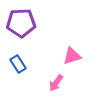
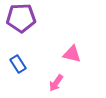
purple pentagon: moved 5 px up
pink triangle: moved 2 px up; rotated 30 degrees clockwise
